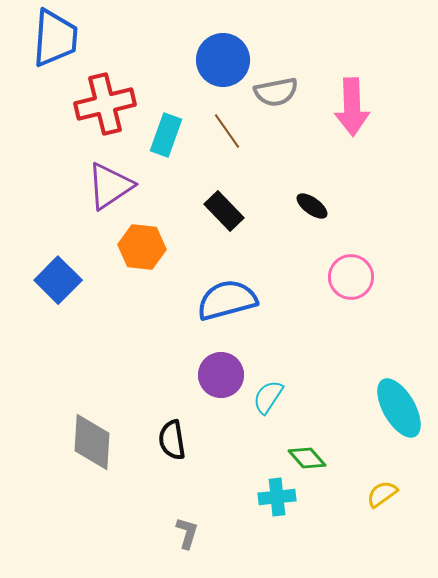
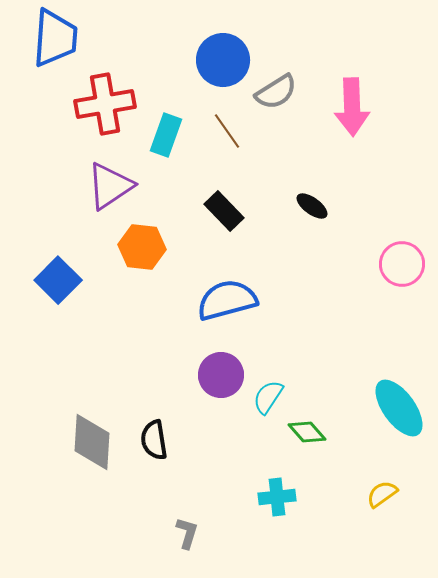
gray semicircle: rotated 21 degrees counterclockwise
red cross: rotated 4 degrees clockwise
pink circle: moved 51 px right, 13 px up
cyan ellipse: rotated 6 degrees counterclockwise
black semicircle: moved 18 px left
green diamond: moved 26 px up
